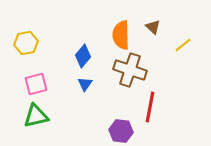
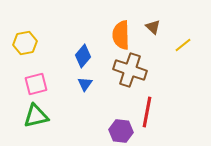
yellow hexagon: moved 1 px left
red line: moved 3 px left, 5 px down
